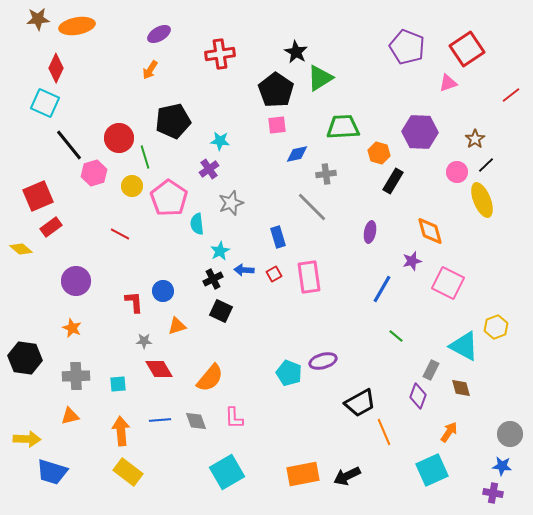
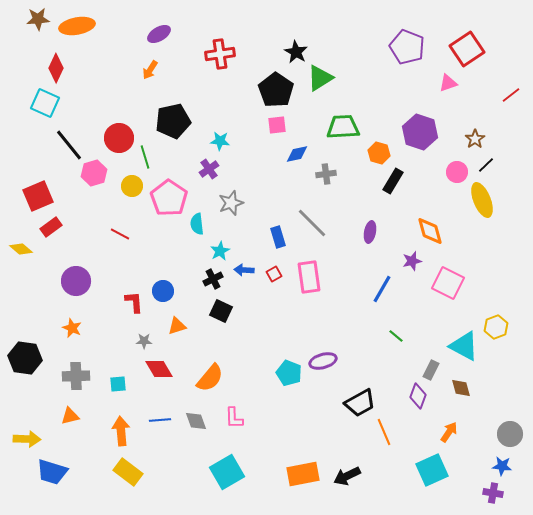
purple hexagon at (420, 132): rotated 16 degrees clockwise
gray line at (312, 207): moved 16 px down
